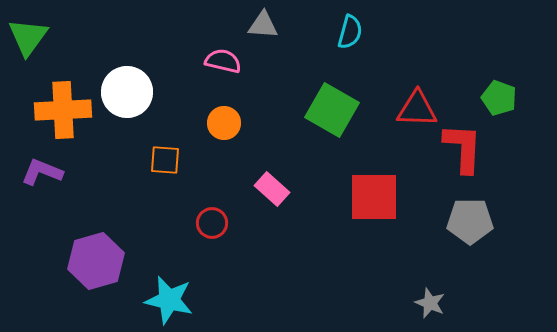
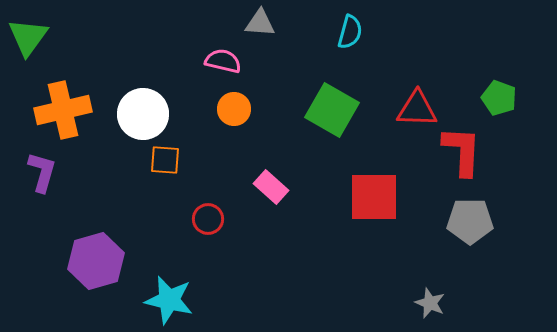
gray triangle: moved 3 px left, 2 px up
white circle: moved 16 px right, 22 px down
orange cross: rotated 10 degrees counterclockwise
orange circle: moved 10 px right, 14 px up
red L-shape: moved 1 px left, 3 px down
purple L-shape: rotated 84 degrees clockwise
pink rectangle: moved 1 px left, 2 px up
red circle: moved 4 px left, 4 px up
